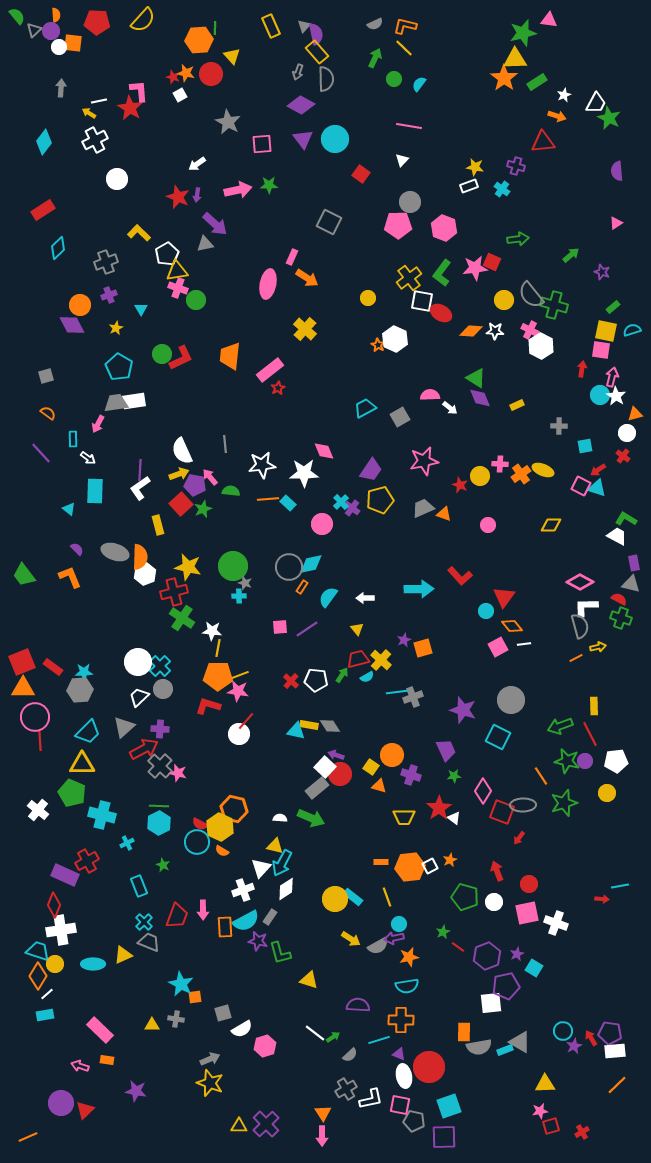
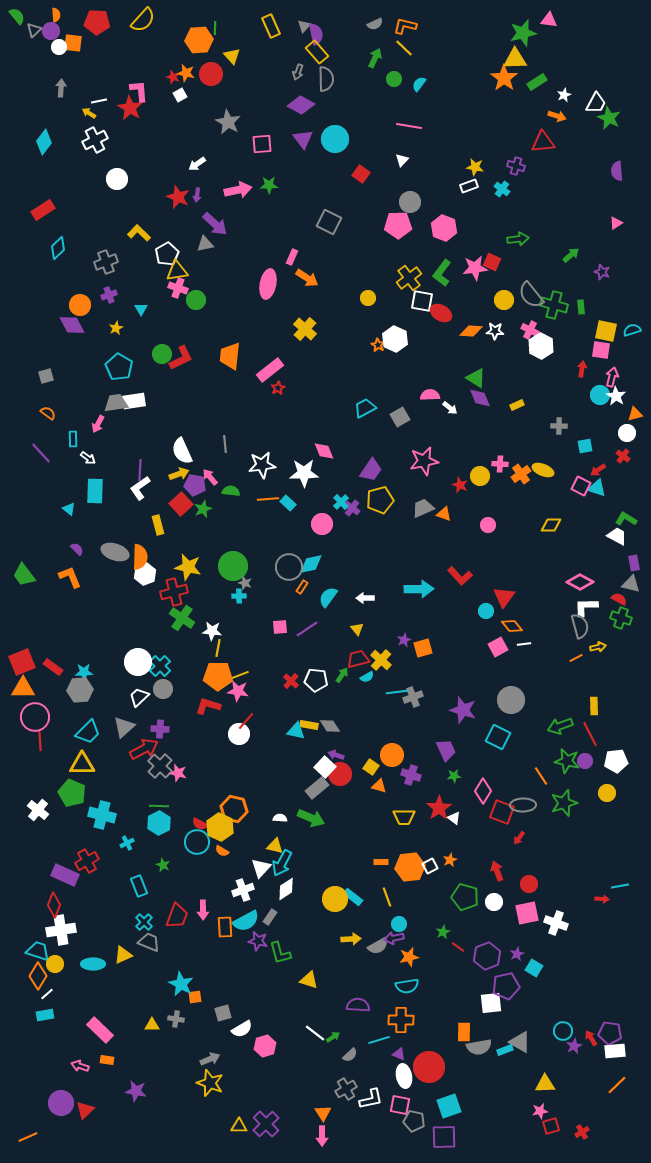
green rectangle at (613, 307): moved 32 px left; rotated 56 degrees counterclockwise
yellow arrow at (351, 939): rotated 36 degrees counterclockwise
